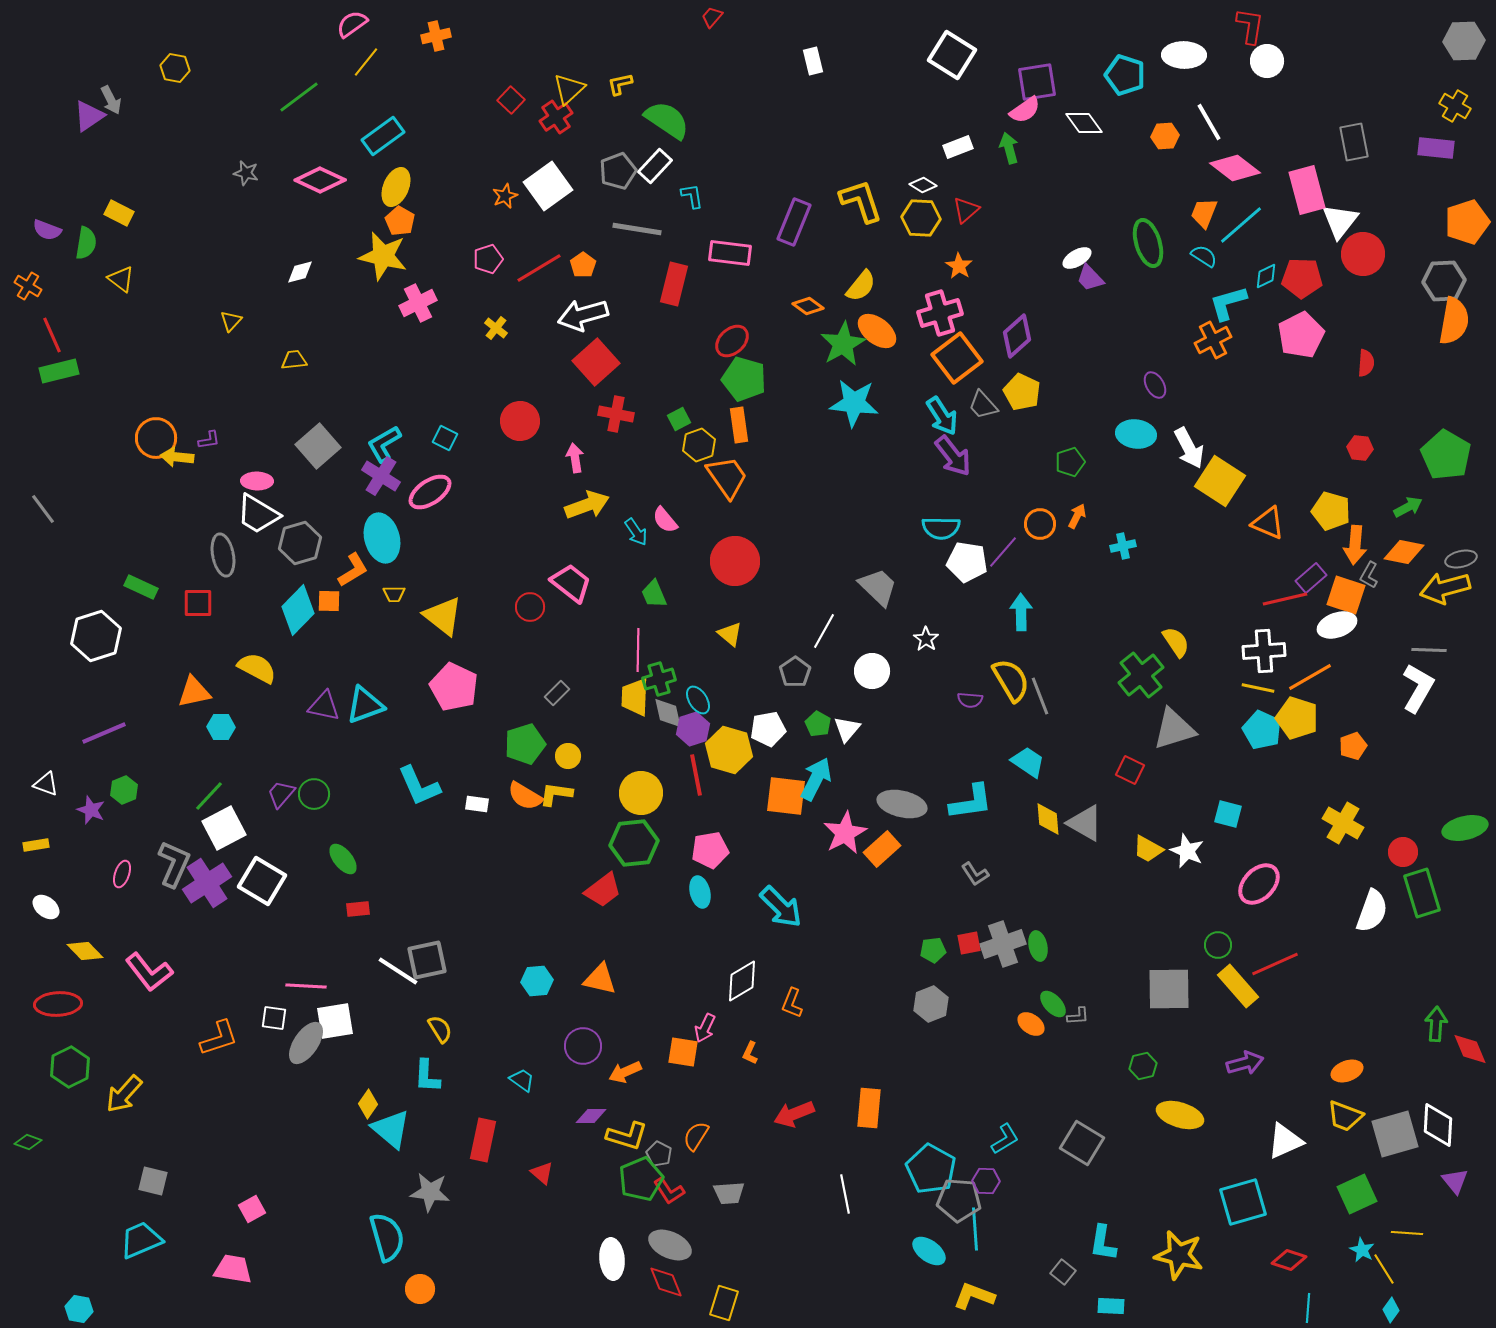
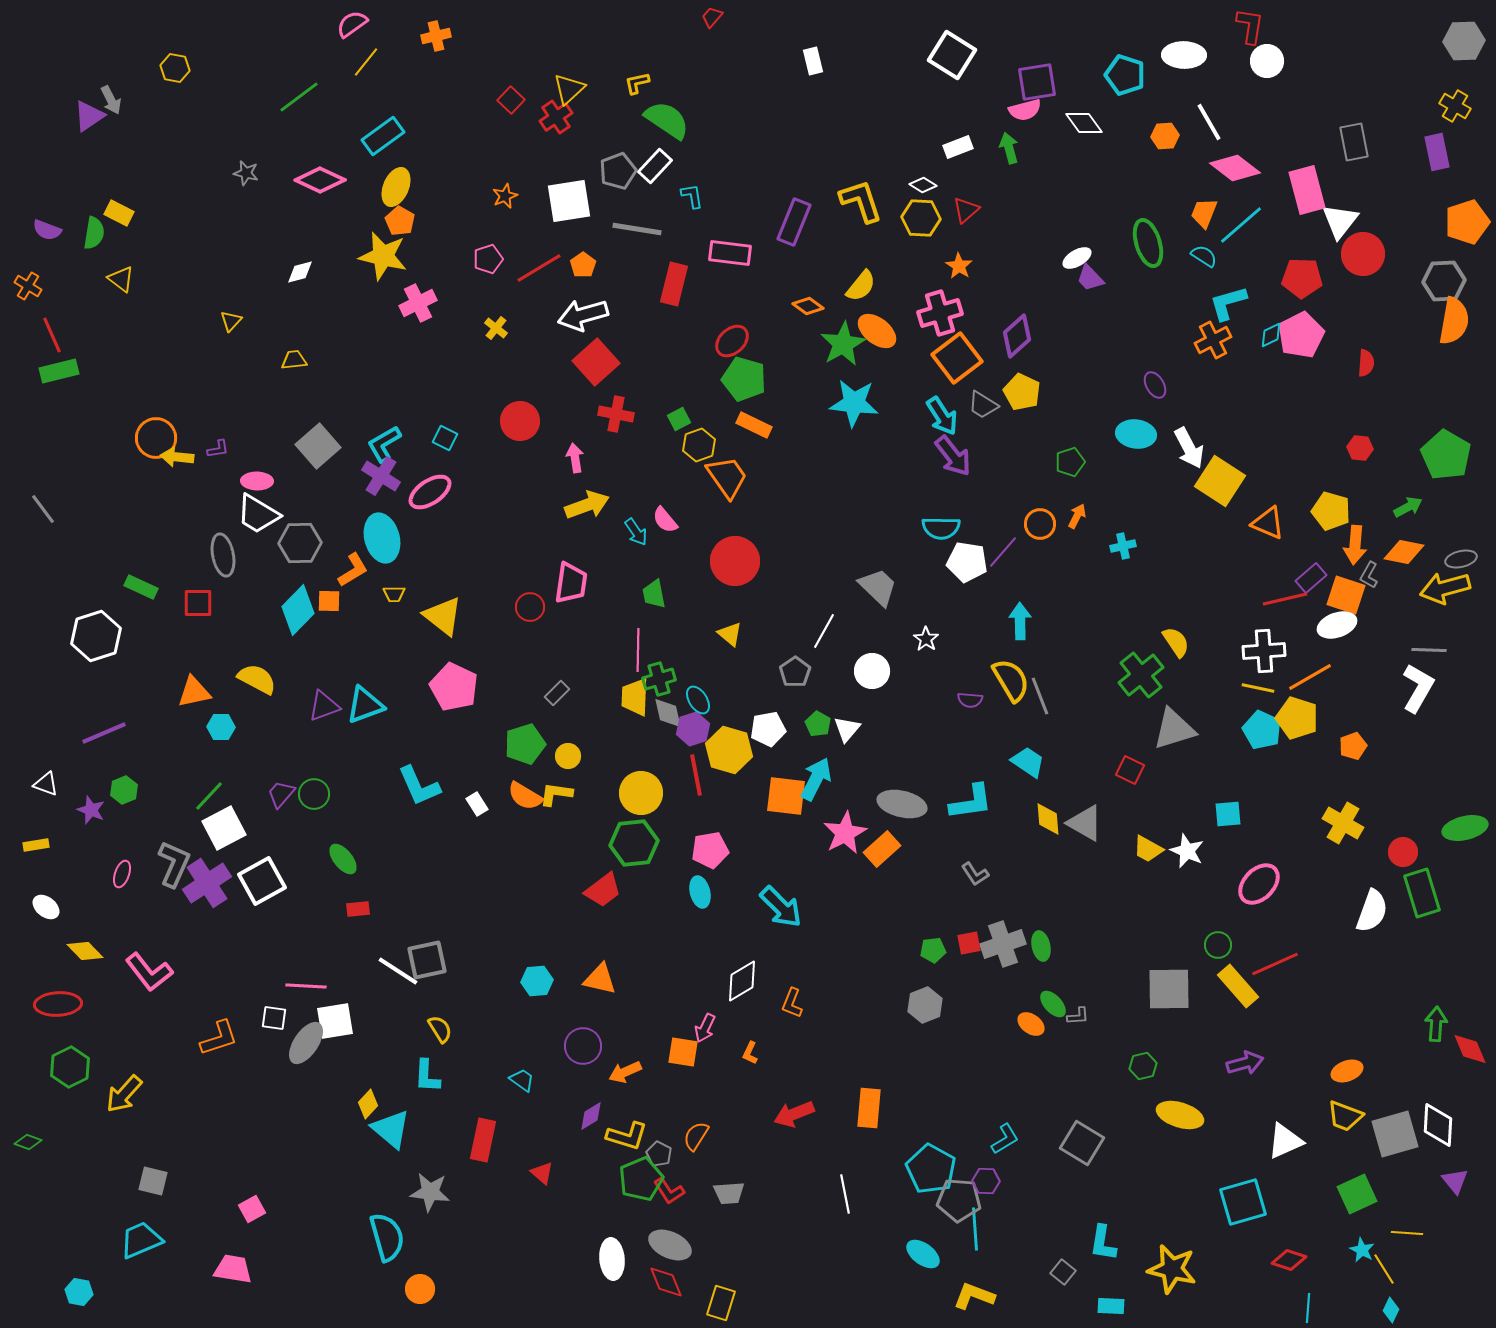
yellow L-shape at (620, 84): moved 17 px right, 1 px up
pink semicircle at (1025, 110): rotated 20 degrees clockwise
purple rectangle at (1436, 148): moved 1 px right, 4 px down; rotated 72 degrees clockwise
white square at (548, 186): moved 21 px right, 15 px down; rotated 27 degrees clockwise
green semicircle at (86, 243): moved 8 px right, 10 px up
cyan diamond at (1266, 276): moved 5 px right, 59 px down
gray trapezoid at (983, 405): rotated 16 degrees counterclockwise
orange rectangle at (739, 425): moved 15 px right; rotated 56 degrees counterclockwise
purple L-shape at (209, 440): moved 9 px right, 9 px down
gray hexagon at (300, 543): rotated 15 degrees clockwise
pink trapezoid at (571, 583): rotated 60 degrees clockwise
green trapezoid at (654, 594): rotated 12 degrees clockwise
cyan arrow at (1021, 612): moved 1 px left, 9 px down
yellow semicircle at (257, 668): moved 11 px down
purple triangle at (324, 706): rotated 32 degrees counterclockwise
white rectangle at (477, 804): rotated 50 degrees clockwise
cyan square at (1228, 814): rotated 20 degrees counterclockwise
white square at (262, 881): rotated 30 degrees clockwise
green ellipse at (1038, 946): moved 3 px right
gray hexagon at (931, 1004): moved 6 px left, 1 px down
yellow diamond at (368, 1104): rotated 8 degrees clockwise
purple diamond at (591, 1116): rotated 32 degrees counterclockwise
cyan ellipse at (929, 1251): moved 6 px left, 3 px down
yellow star at (1179, 1255): moved 7 px left, 14 px down
yellow rectangle at (724, 1303): moved 3 px left
cyan hexagon at (79, 1309): moved 17 px up
cyan diamond at (1391, 1310): rotated 10 degrees counterclockwise
